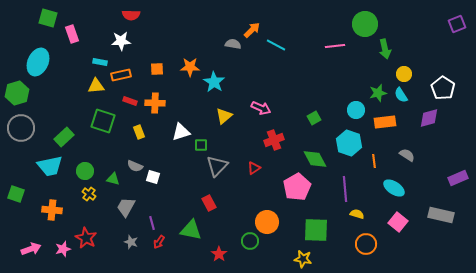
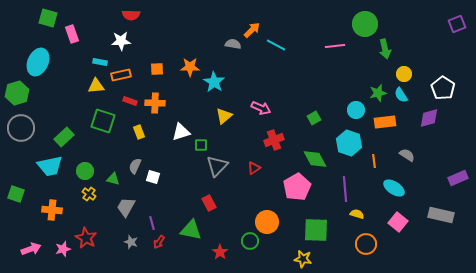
gray semicircle at (135, 166): rotated 91 degrees clockwise
red star at (219, 254): moved 1 px right, 2 px up
